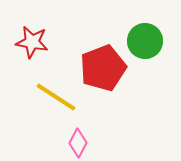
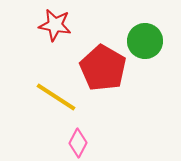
red star: moved 23 px right, 17 px up
red pentagon: rotated 21 degrees counterclockwise
